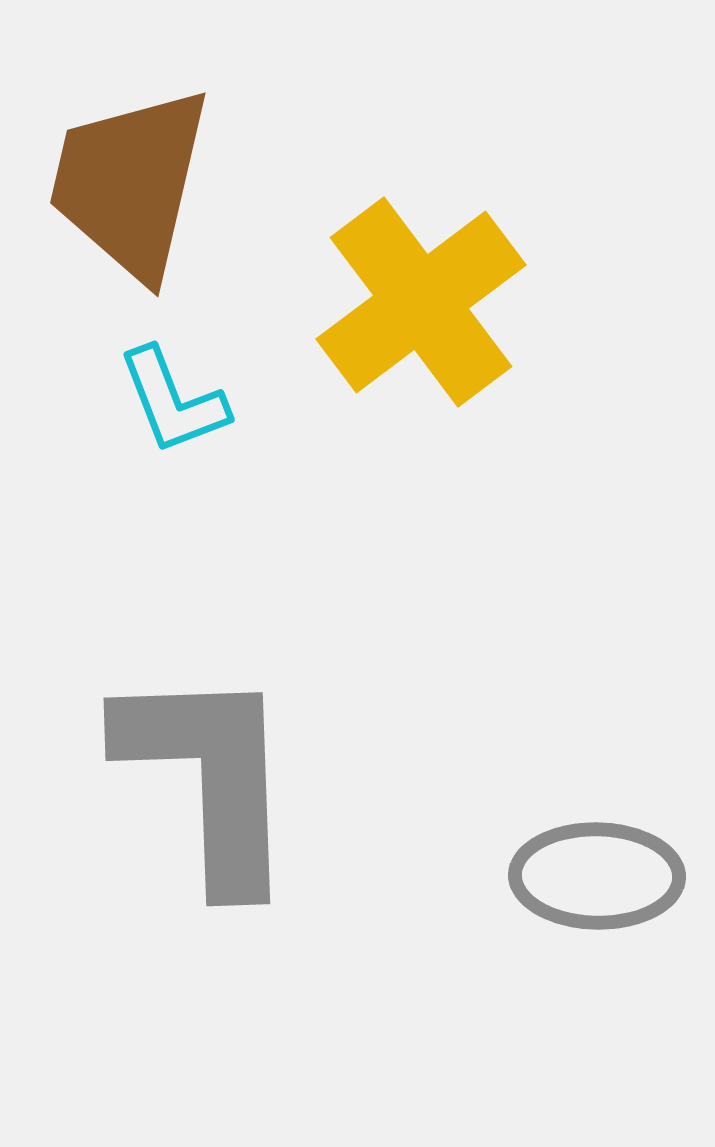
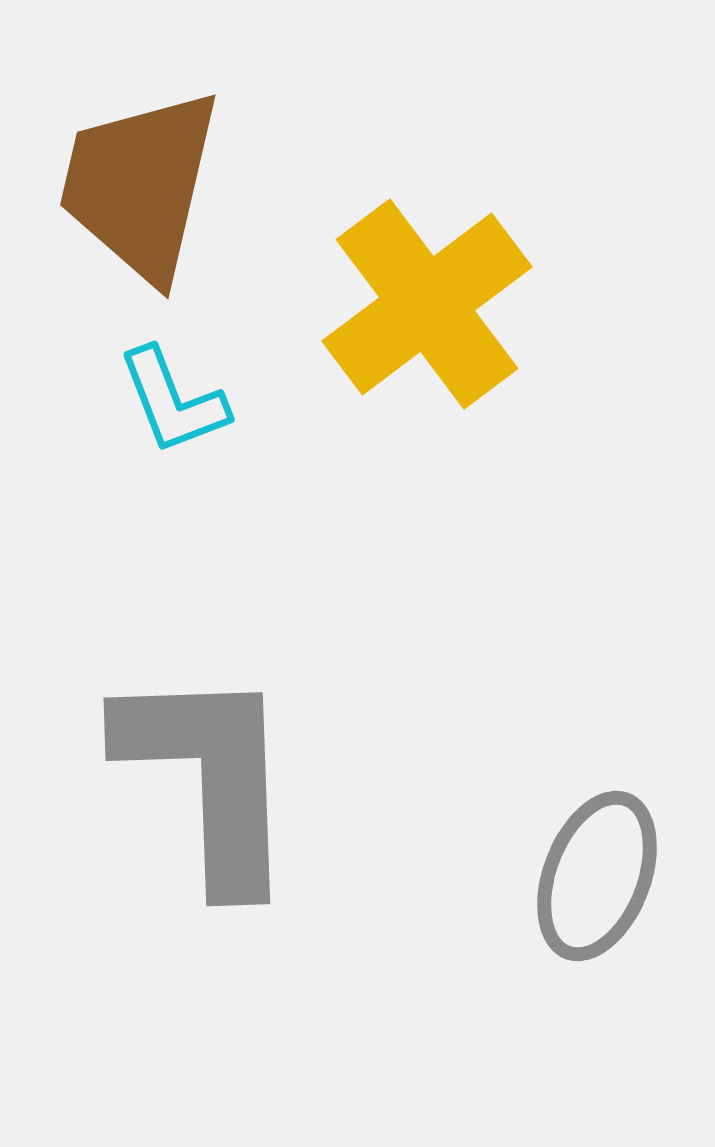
brown trapezoid: moved 10 px right, 2 px down
yellow cross: moved 6 px right, 2 px down
gray ellipse: rotated 70 degrees counterclockwise
